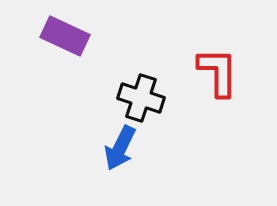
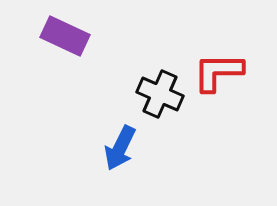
red L-shape: rotated 90 degrees counterclockwise
black cross: moved 19 px right, 4 px up; rotated 6 degrees clockwise
